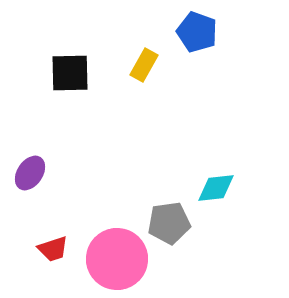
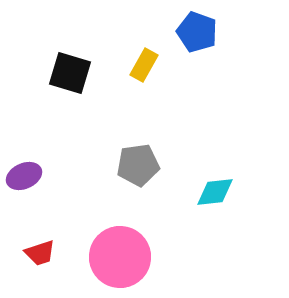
black square: rotated 18 degrees clockwise
purple ellipse: moved 6 px left, 3 px down; rotated 32 degrees clockwise
cyan diamond: moved 1 px left, 4 px down
gray pentagon: moved 31 px left, 58 px up
red trapezoid: moved 13 px left, 4 px down
pink circle: moved 3 px right, 2 px up
